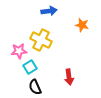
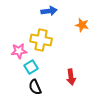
yellow cross: rotated 15 degrees counterclockwise
cyan square: moved 1 px right
red arrow: moved 2 px right
